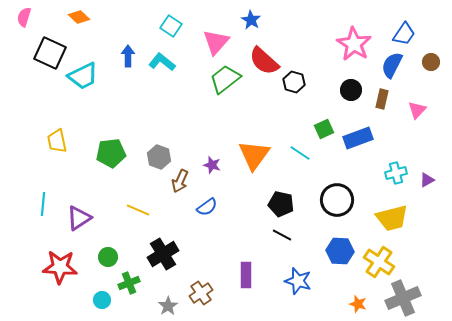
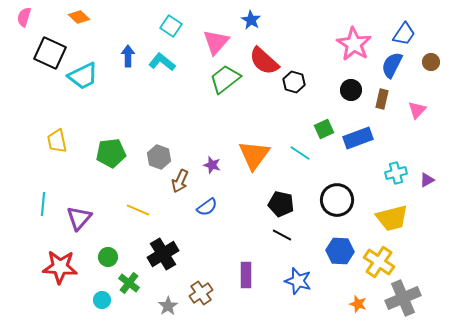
purple triangle at (79, 218): rotated 16 degrees counterclockwise
green cross at (129, 283): rotated 30 degrees counterclockwise
